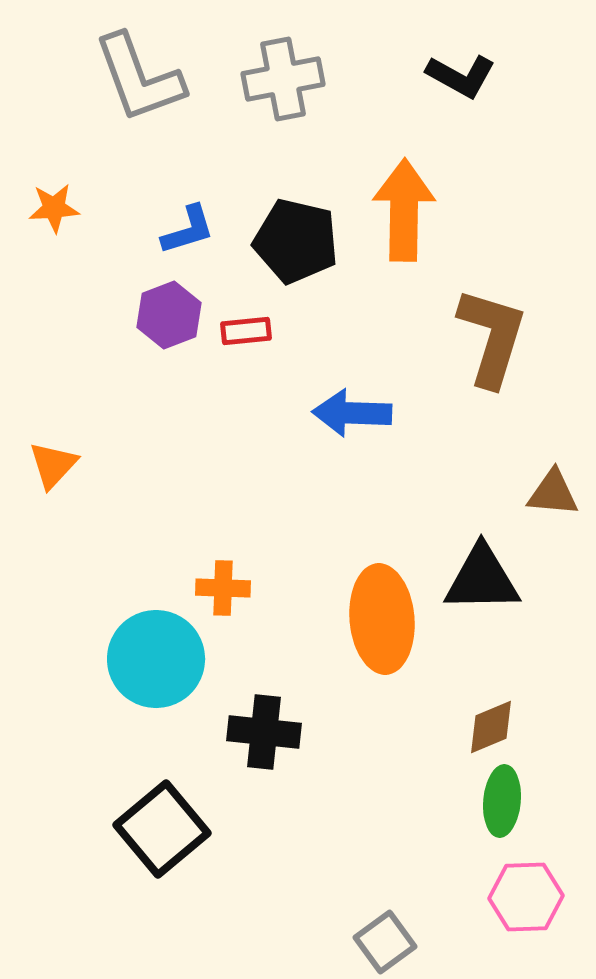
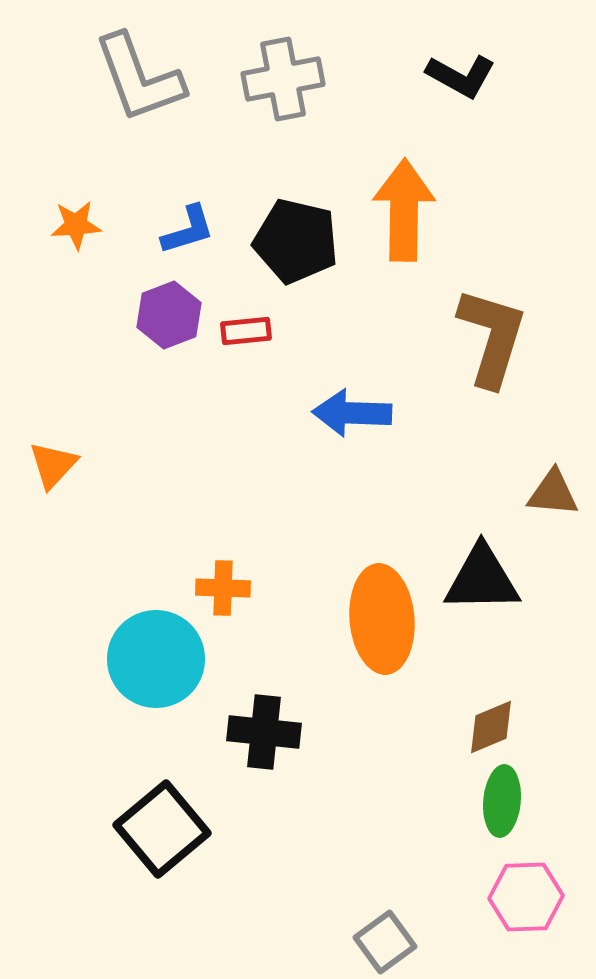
orange star: moved 22 px right, 17 px down
